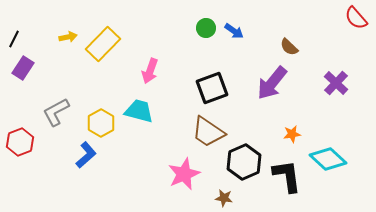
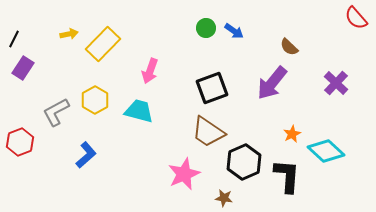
yellow arrow: moved 1 px right, 3 px up
yellow hexagon: moved 6 px left, 23 px up
orange star: rotated 18 degrees counterclockwise
cyan diamond: moved 2 px left, 8 px up
black L-shape: rotated 12 degrees clockwise
